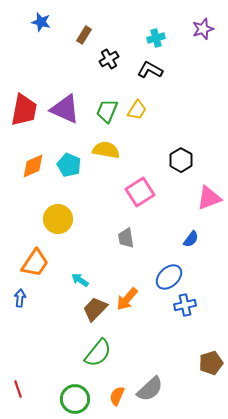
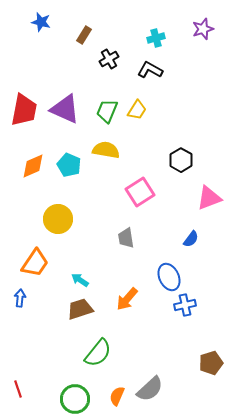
blue ellipse: rotated 72 degrees counterclockwise
brown trapezoid: moved 15 px left; rotated 28 degrees clockwise
